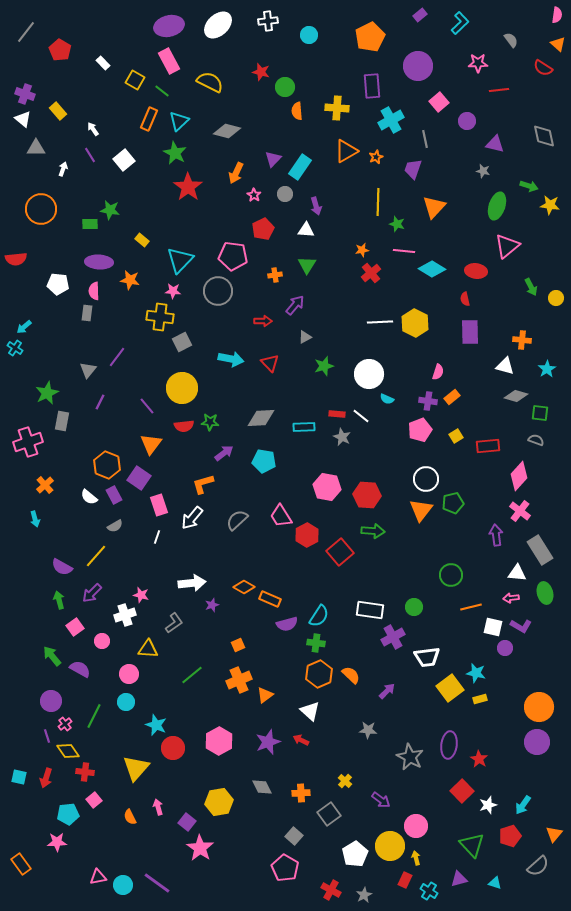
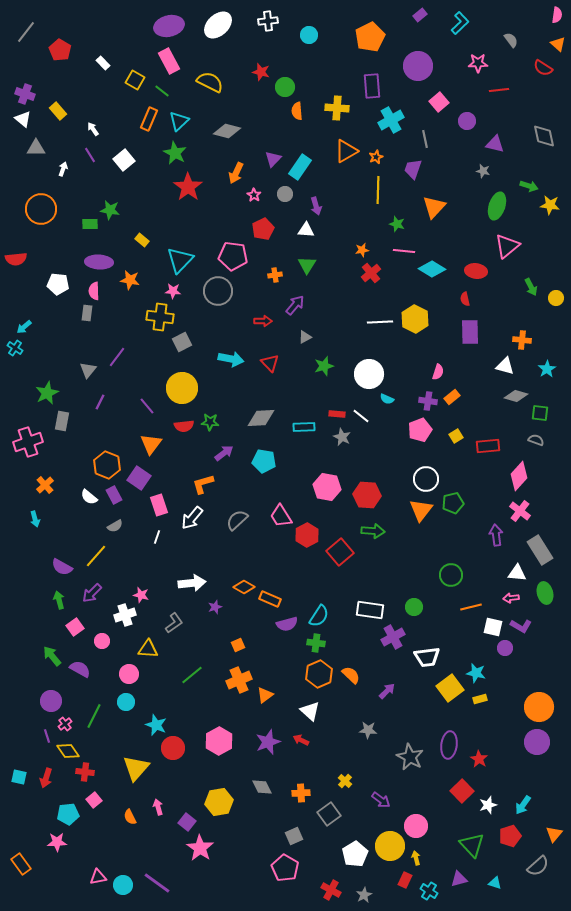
yellow line at (378, 202): moved 12 px up
yellow hexagon at (415, 323): moved 4 px up
purple star at (212, 605): moved 3 px right, 2 px down
gray square at (294, 836): rotated 24 degrees clockwise
